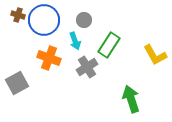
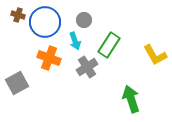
blue circle: moved 1 px right, 2 px down
